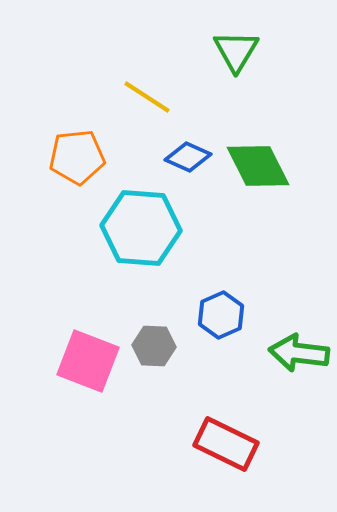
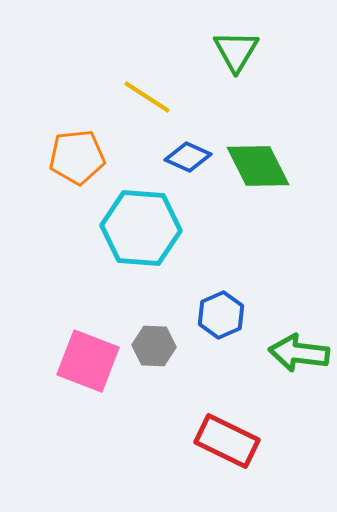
red rectangle: moved 1 px right, 3 px up
